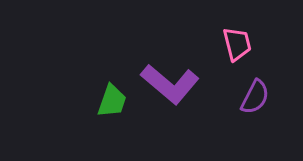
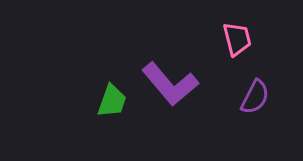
pink trapezoid: moved 5 px up
purple L-shape: rotated 10 degrees clockwise
